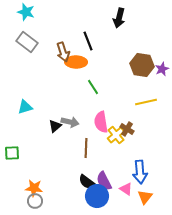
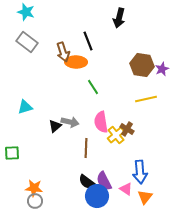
yellow line: moved 3 px up
